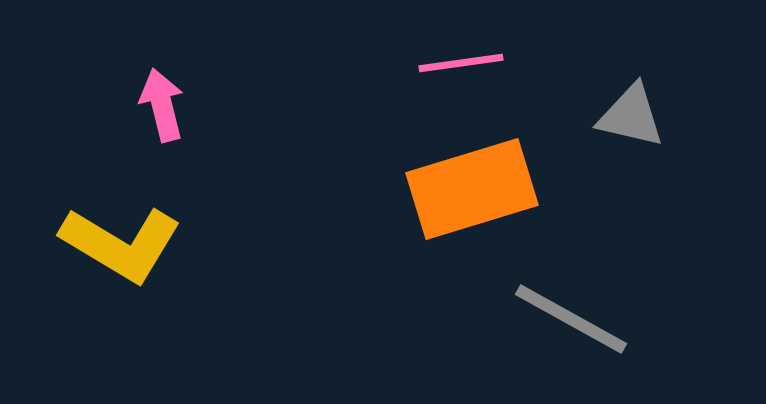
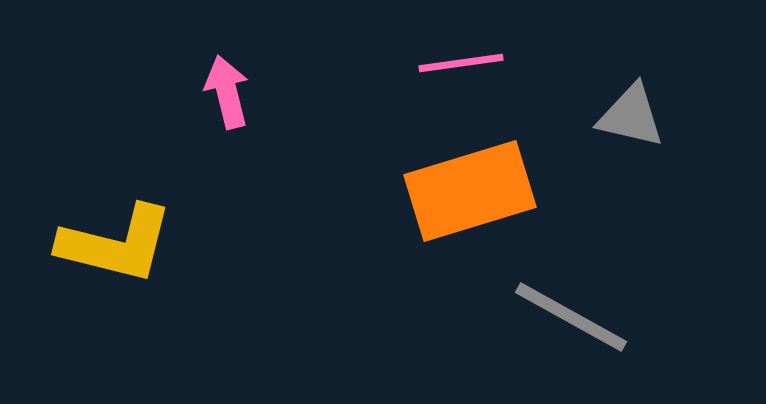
pink arrow: moved 65 px right, 13 px up
orange rectangle: moved 2 px left, 2 px down
yellow L-shape: moved 5 px left; rotated 17 degrees counterclockwise
gray line: moved 2 px up
